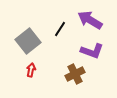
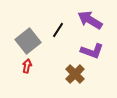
black line: moved 2 px left, 1 px down
red arrow: moved 4 px left, 4 px up
brown cross: rotated 18 degrees counterclockwise
